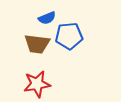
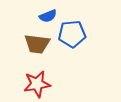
blue semicircle: moved 1 px right, 2 px up
blue pentagon: moved 3 px right, 2 px up
